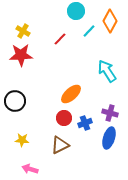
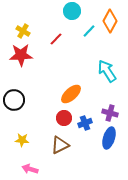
cyan circle: moved 4 px left
red line: moved 4 px left
black circle: moved 1 px left, 1 px up
